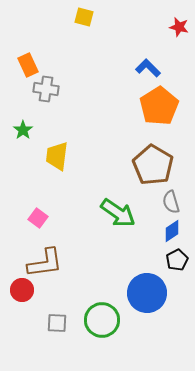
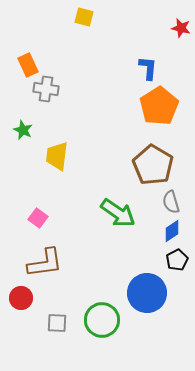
red star: moved 2 px right, 1 px down
blue L-shape: rotated 50 degrees clockwise
green star: rotated 12 degrees counterclockwise
red circle: moved 1 px left, 8 px down
